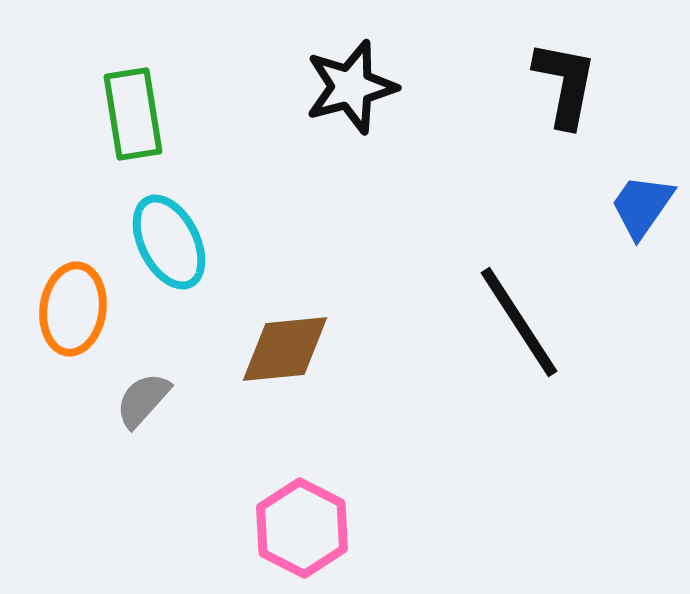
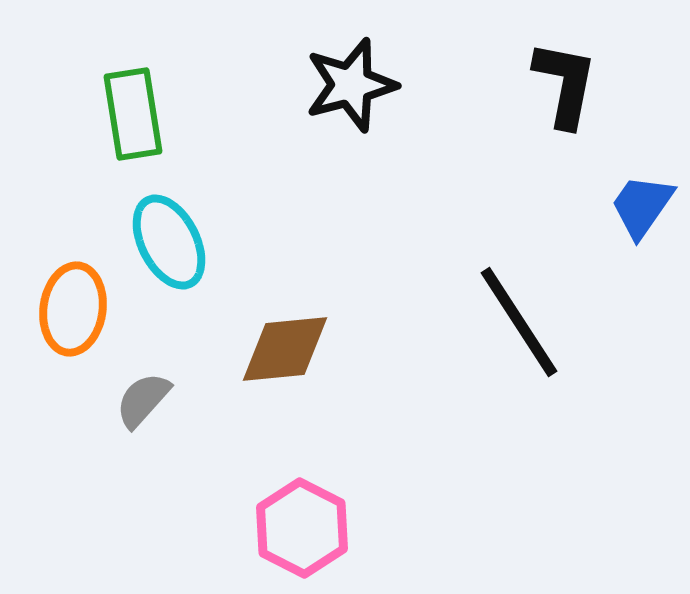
black star: moved 2 px up
